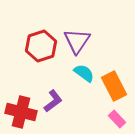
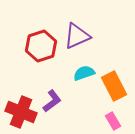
purple triangle: moved 5 px up; rotated 32 degrees clockwise
cyan semicircle: rotated 55 degrees counterclockwise
purple L-shape: moved 1 px left
red cross: rotated 8 degrees clockwise
pink rectangle: moved 4 px left, 2 px down; rotated 12 degrees clockwise
